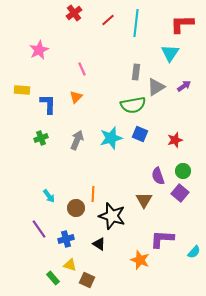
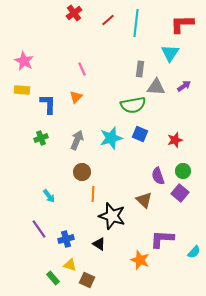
pink star: moved 15 px left, 11 px down; rotated 18 degrees counterclockwise
gray rectangle: moved 4 px right, 3 px up
gray triangle: rotated 36 degrees clockwise
brown triangle: rotated 18 degrees counterclockwise
brown circle: moved 6 px right, 36 px up
